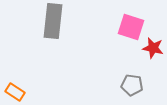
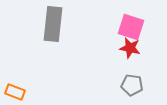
gray rectangle: moved 3 px down
red star: moved 23 px left
orange rectangle: rotated 12 degrees counterclockwise
